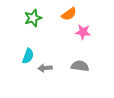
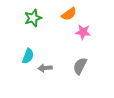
gray semicircle: rotated 72 degrees counterclockwise
